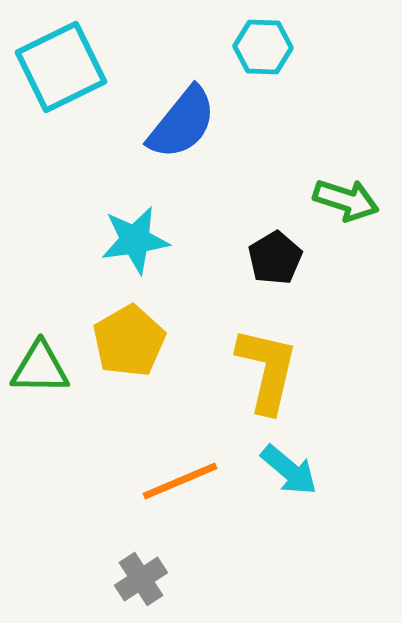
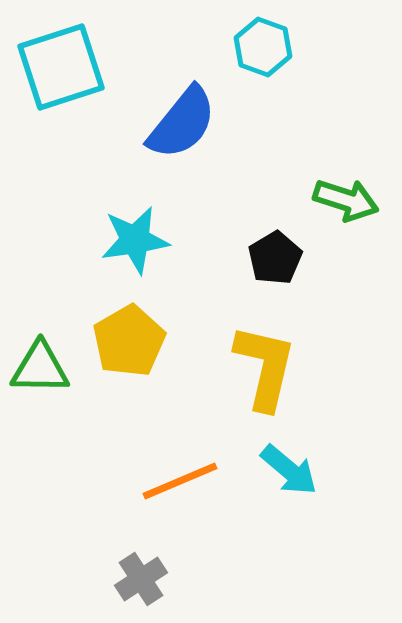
cyan hexagon: rotated 18 degrees clockwise
cyan square: rotated 8 degrees clockwise
yellow L-shape: moved 2 px left, 3 px up
